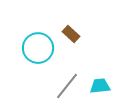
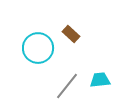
cyan trapezoid: moved 6 px up
